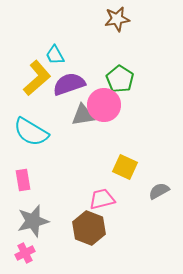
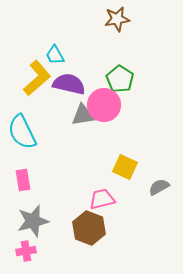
purple semicircle: rotated 32 degrees clockwise
cyan semicircle: moved 9 px left; rotated 33 degrees clockwise
gray semicircle: moved 4 px up
pink cross: moved 1 px right, 2 px up; rotated 18 degrees clockwise
